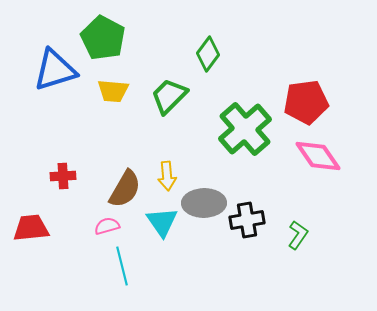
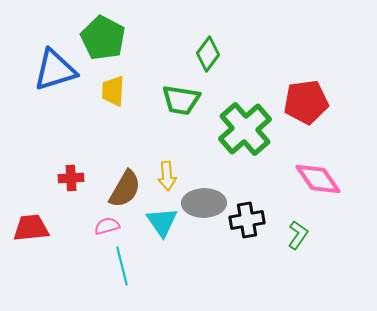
yellow trapezoid: rotated 88 degrees clockwise
green trapezoid: moved 12 px right, 4 px down; rotated 126 degrees counterclockwise
pink diamond: moved 23 px down
red cross: moved 8 px right, 2 px down
